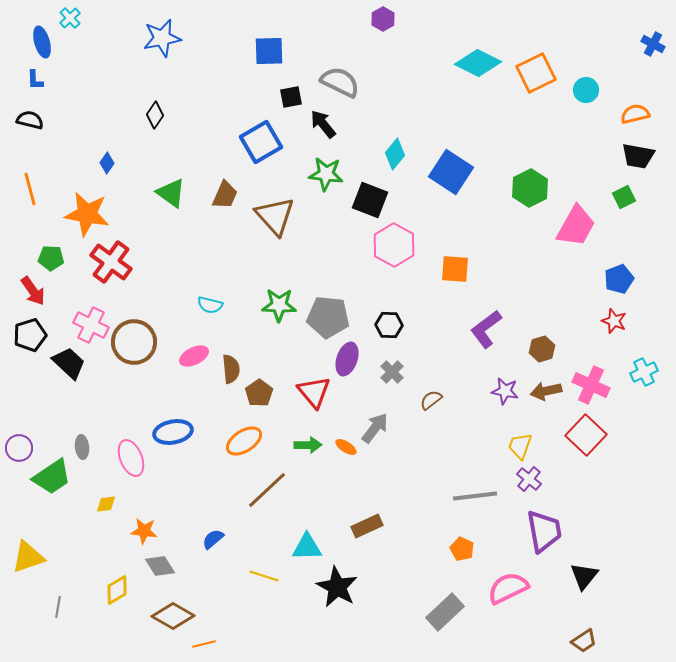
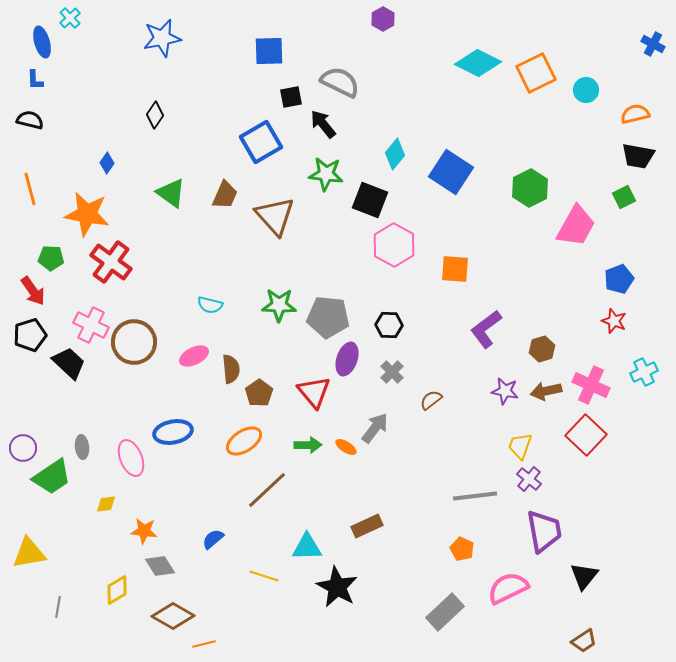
purple circle at (19, 448): moved 4 px right
yellow triangle at (28, 557): moved 1 px right, 4 px up; rotated 9 degrees clockwise
